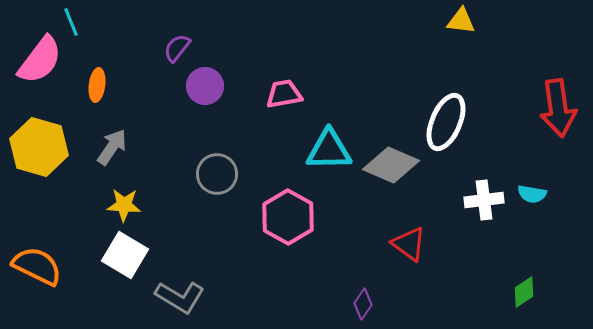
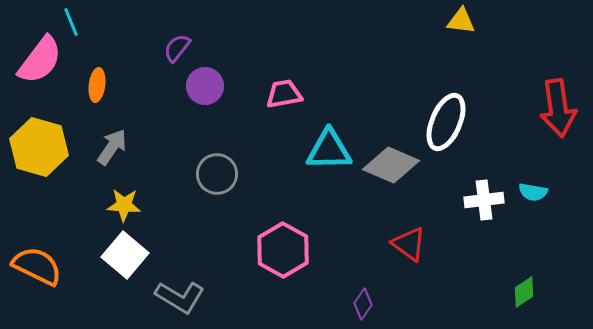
cyan semicircle: moved 1 px right, 2 px up
pink hexagon: moved 5 px left, 33 px down
white square: rotated 9 degrees clockwise
